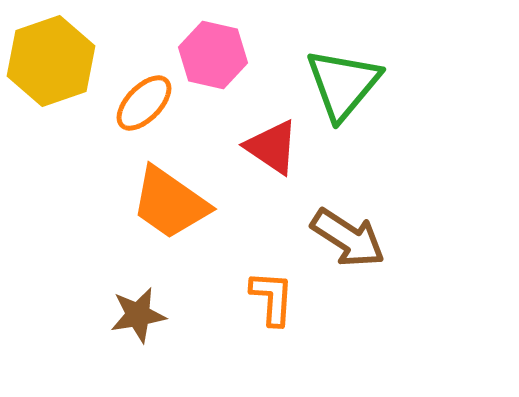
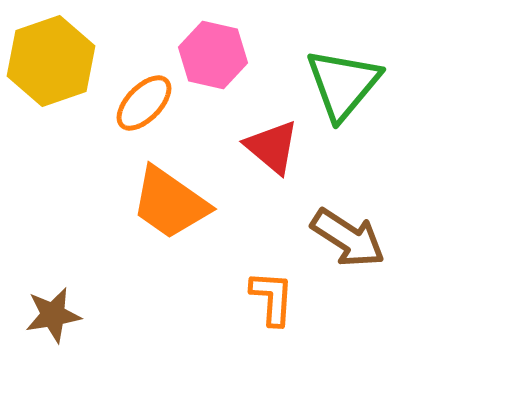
red triangle: rotated 6 degrees clockwise
brown star: moved 85 px left
